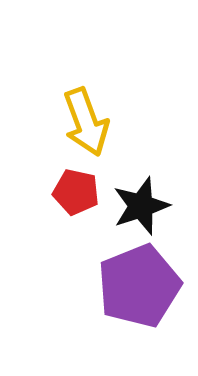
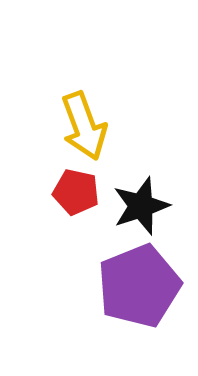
yellow arrow: moved 2 px left, 4 px down
